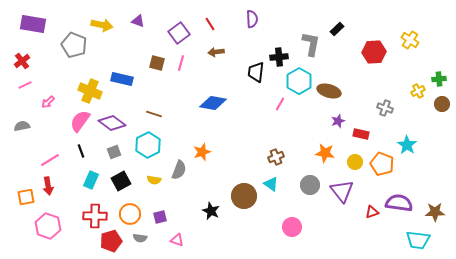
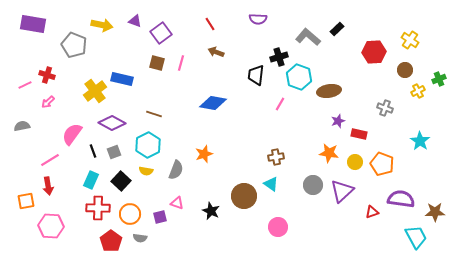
purple semicircle at (252, 19): moved 6 px right; rotated 96 degrees clockwise
purple triangle at (138, 21): moved 3 px left
purple square at (179, 33): moved 18 px left
gray L-shape at (311, 44): moved 3 px left, 7 px up; rotated 60 degrees counterclockwise
brown arrow at (216, 52): rotated 28 degrees clockwise
black cross at (279, 57): rotated 12 degrees counterclockwise
red cross at (22, 61): moved 25 px right, 14 px down; rotated 35 degrees counterclockwise
black trapezoid at (256, 72): moved 3 px down
green cross at (439, 79): rotated 16 degrees counterclockwise
cyan hexagon at (299, 81): moved 4 px up; rotated 10 degrees counterclockwise
yellow cross at (90, 91): moved 5 px right; rotated 30 degrees clockwise
brown ellipse at (329, 91): rotated 25 degrees counterclockwise
brown circle at (442, 104): moved 37 px left, 34 px up
pink semicircle at (80, 121): moved 8 px left, 13 px down
purple diamond at (112, 123): rotated 8 degrees counterclockwise
red rectangle at (361, 134): moved 2 px left
cyan star at (407, 145): moved 13 px right, 4 px up
black line at (81, 151): moved 12 px right
orange star at (202, 152): moved 2 px right, 2 px down
orange star at (325, 153): moved 4 px right
brown cross at (276, 157): rotated 14 degrees clockwise
gray semicircle at (179, 170): moved 3 px left
yellow semicircle at (154, 180): moved 8 px left, 9 px up
black square at (121, 181): rotated 18 degrees counterclockwise
gray circle at (310, 185): moved 3 px right
purple triangle at (342, 191): rotated 25 degrees clockwise
orange square at (26, 197): moved 4 px down
purple semicircle at (399, 203): moved 2 px right, 4 px up
red cross at (95, 216): moved 3 px right, 8 px up
pink hexagon at (48, 226): moved 3 px right; rotated 15 degrees counterclockwise
pink circle at (292, 227): moved 14 px left
pink triangle at (177, 240): moved 37 px up
cyan trapezoid at (418, 240): moved 2 px left, 3 px up; rotated 125 degrees counterclockwise
red pentagon at (111, 241): rotated 20 degrees counterclockwise
